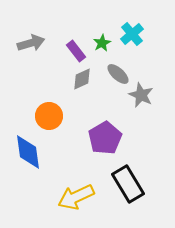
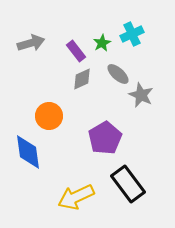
cyan cross: rotated 15 degrees clockwise
black rectangle: rotated 6 degrees counterclockwise
